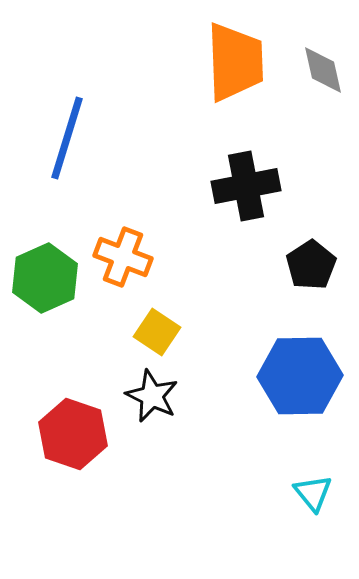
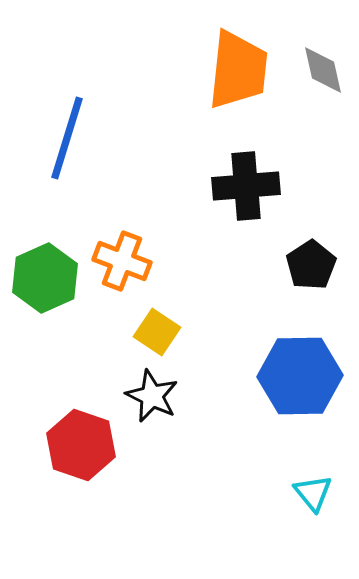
orange trapezoid: moved 3 px right, 8 px down; rotated 8 degrees clockwise
black cross: rotated 6 degrees clockwise
orange cross: moved 1 px left, 4 px down
red hexagon: moved 8 px right, 11 px down
